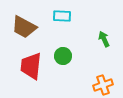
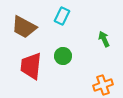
cyan rectangle: rotated 66 degrees counterclockwise
